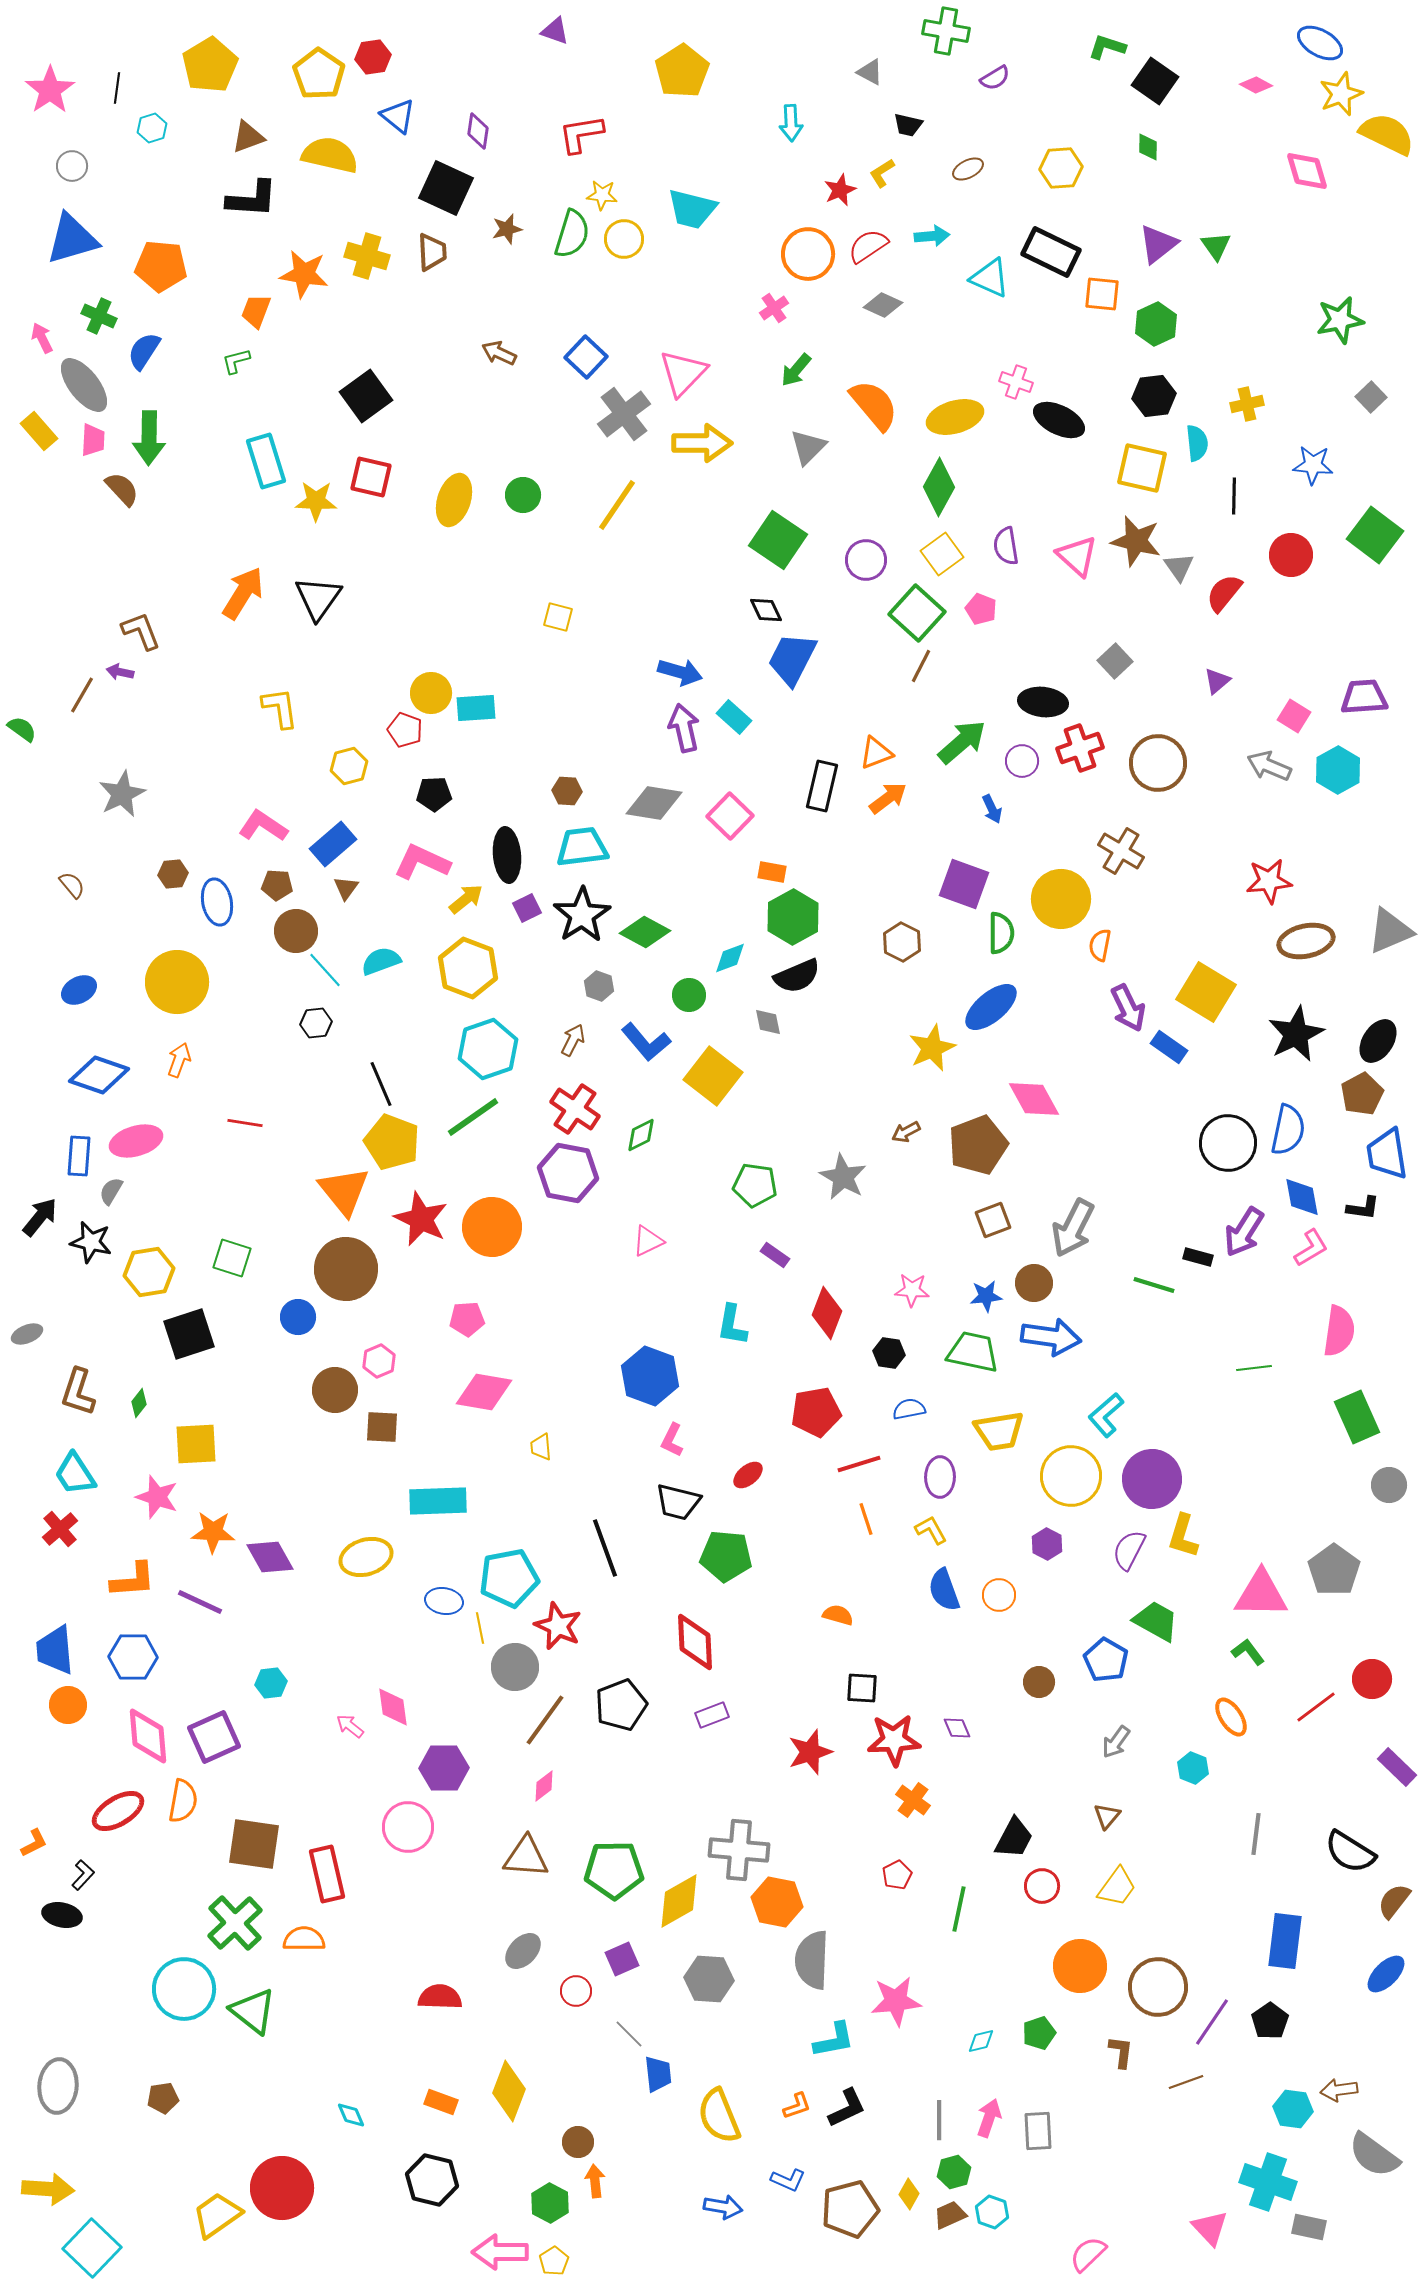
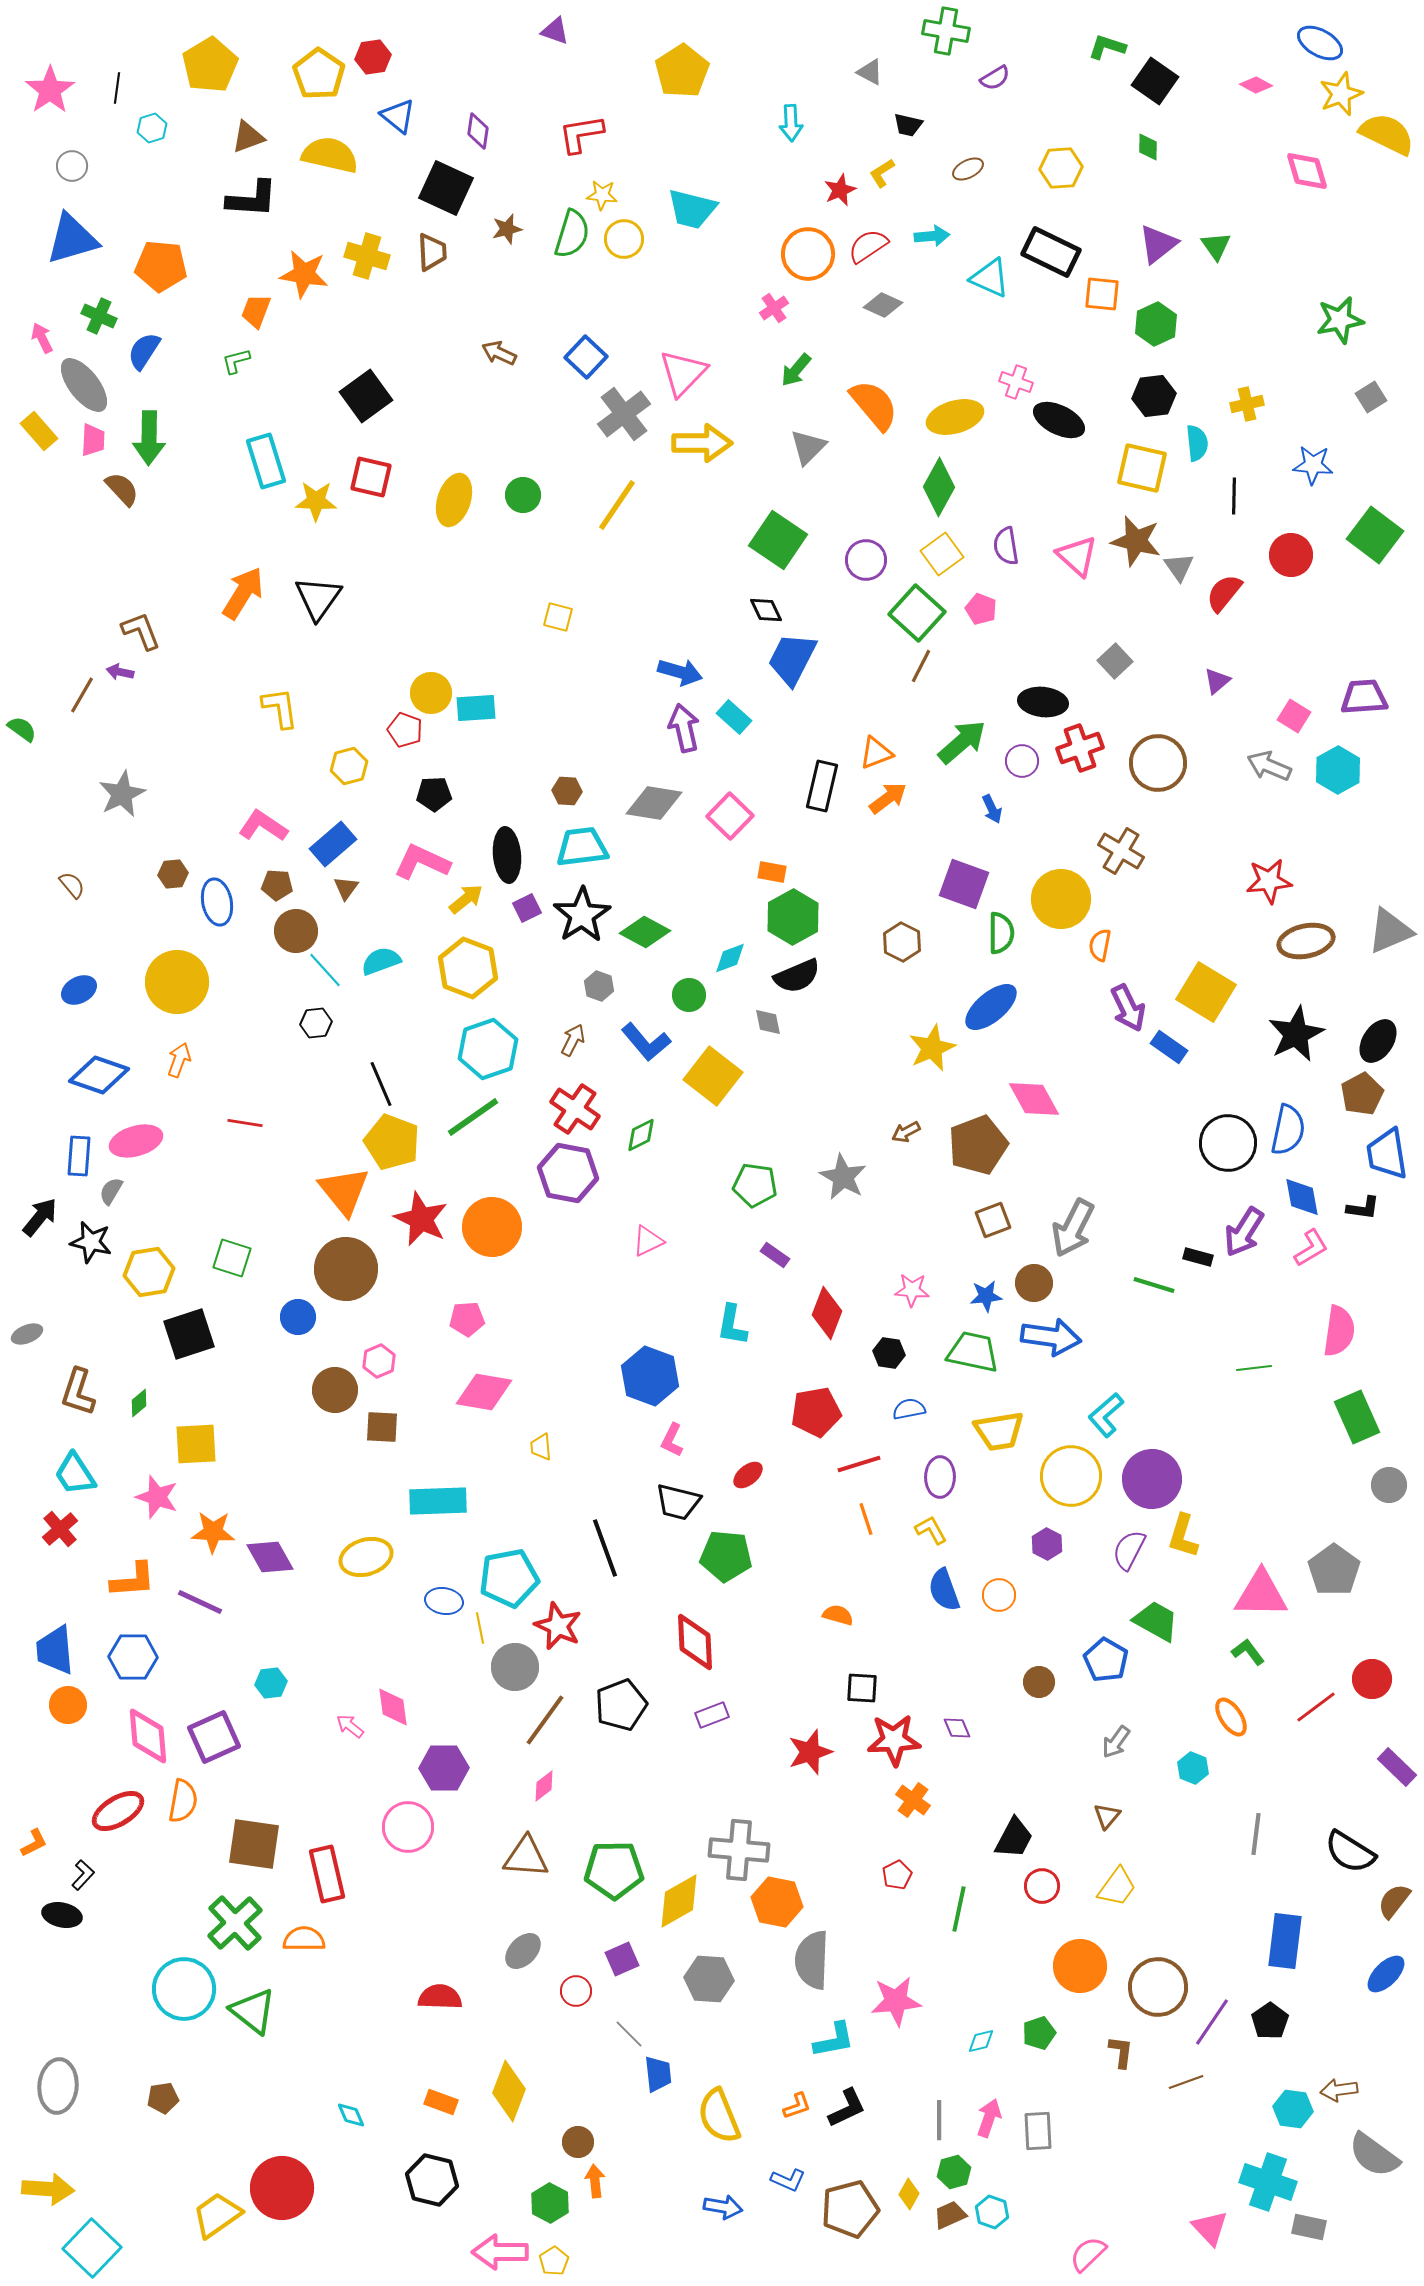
gray square at (1371, 397): rotated 12 degrees clockwise
green diamond at (139, 1403): rotated 12 degrees clockwise
